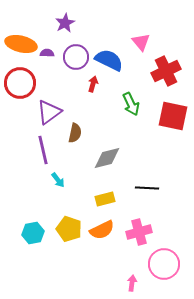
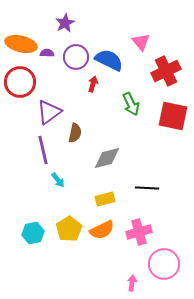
red circle: moved 1 px up
yellow pentagon: rotated 20 degrees clockwise
